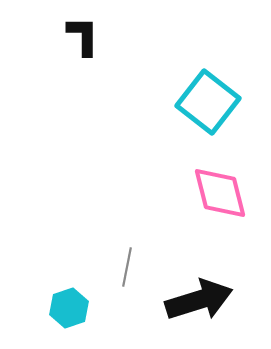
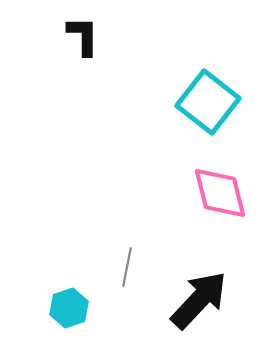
black arrow: rotated 30 degrees counterclockwise
